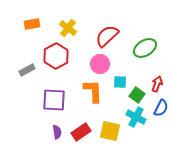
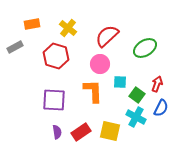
red hexagon: rotated 15 degrees counterclockwise
gray rectangle: moved 12 px left, 23 px up
